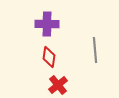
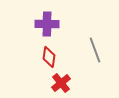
gray line: rotated 15 degrees counterclockwise
red cross: moved 3 px right, 2 px up
